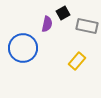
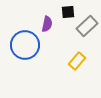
black square: moved 5 px right, 1 px up; rotated 24 degrees clockwise
gray rectangle: rotated 55 degrees counterclockwise
blue circle: moved 2 px right, 3 px up
